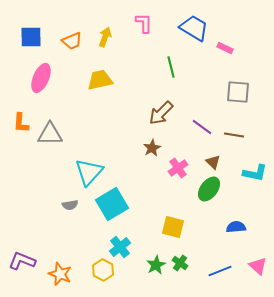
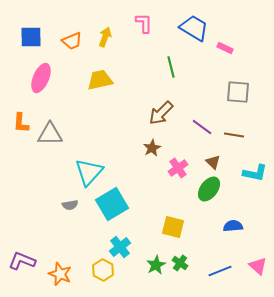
blue semicircle: moved 3 px left, 1 px up
